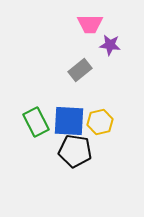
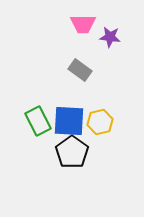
pink trapezoid: moved 7 px left
purple star: moved 8 px up
gray rectangle: rotated 75 degrees clockwise
green rectangle: moved 2 px right, 1 px up
black pentagon: moved 3 px left, 1 px down; rotated 28 degrees clockwise
